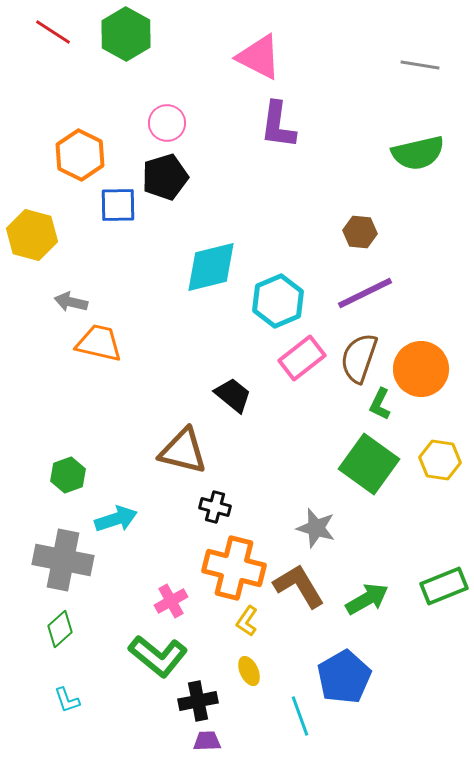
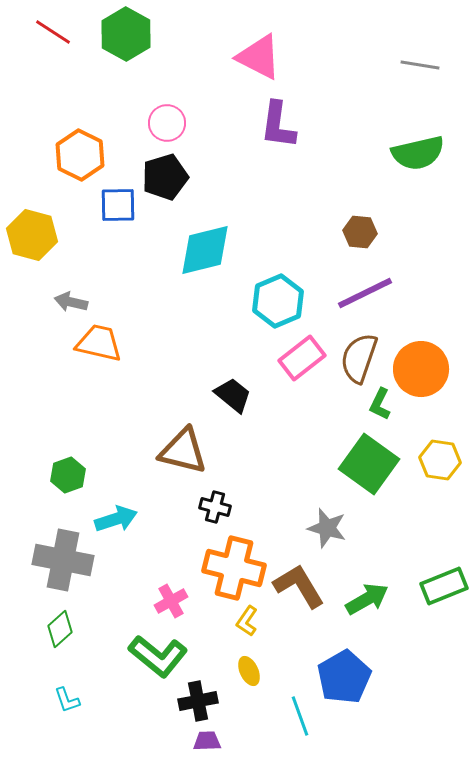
cyan diamond at (211, 267): moved 6 px left, 17 px up
gray star at (316, 528): moved 11 px right
